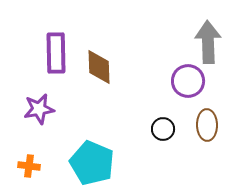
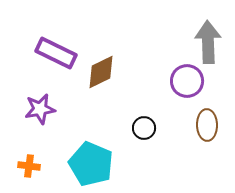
purple rectangle: rotated 63 degrees counterclockwise
brown diamond: moved 2 px right, 5 px down; rotated 66 degrees clockwise
purple circle: moved 1 px left
purple star: moved 1 px right
black circle: moved 19 px left, 1 px up
cyan pentagon: moved 1 px left, 1 px down
